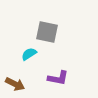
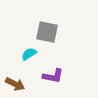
purple L-shape: moved 5 px left, 2 px up
